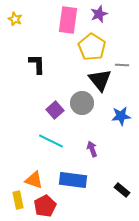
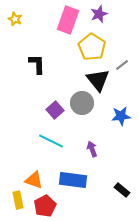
pink rectangle: rotated 12 degrees clockwise
gray line: rotated 40 degrees counterclockwise
black triangle: moved 2 px left
